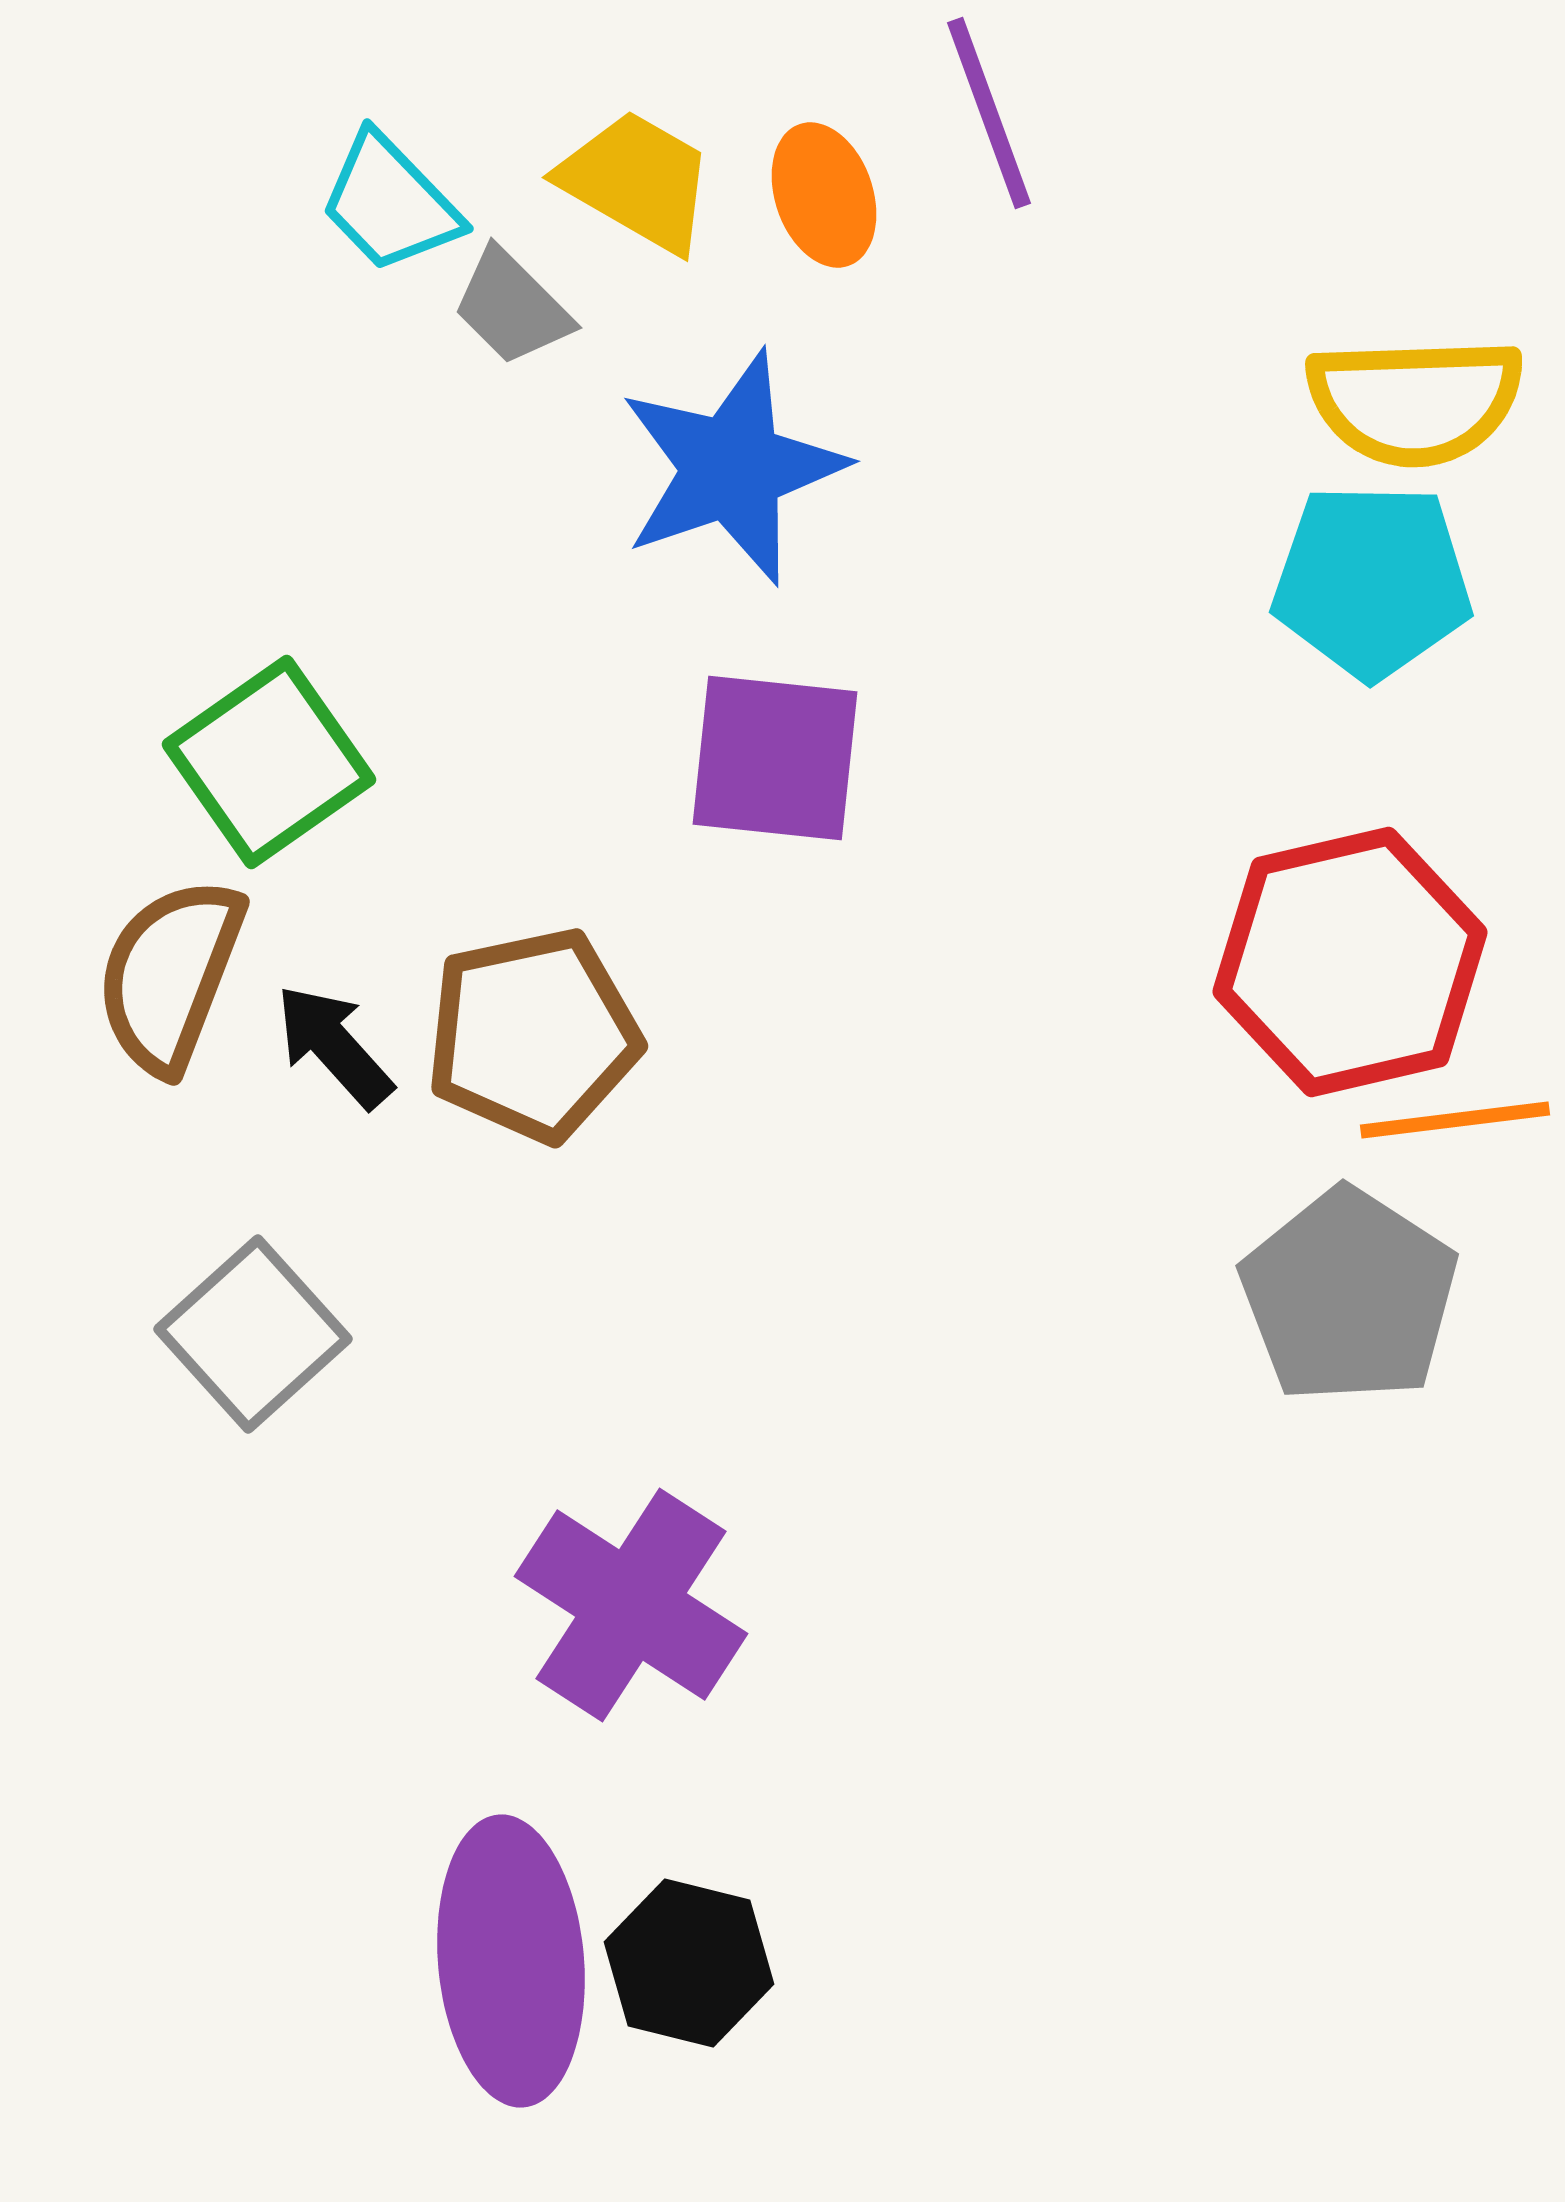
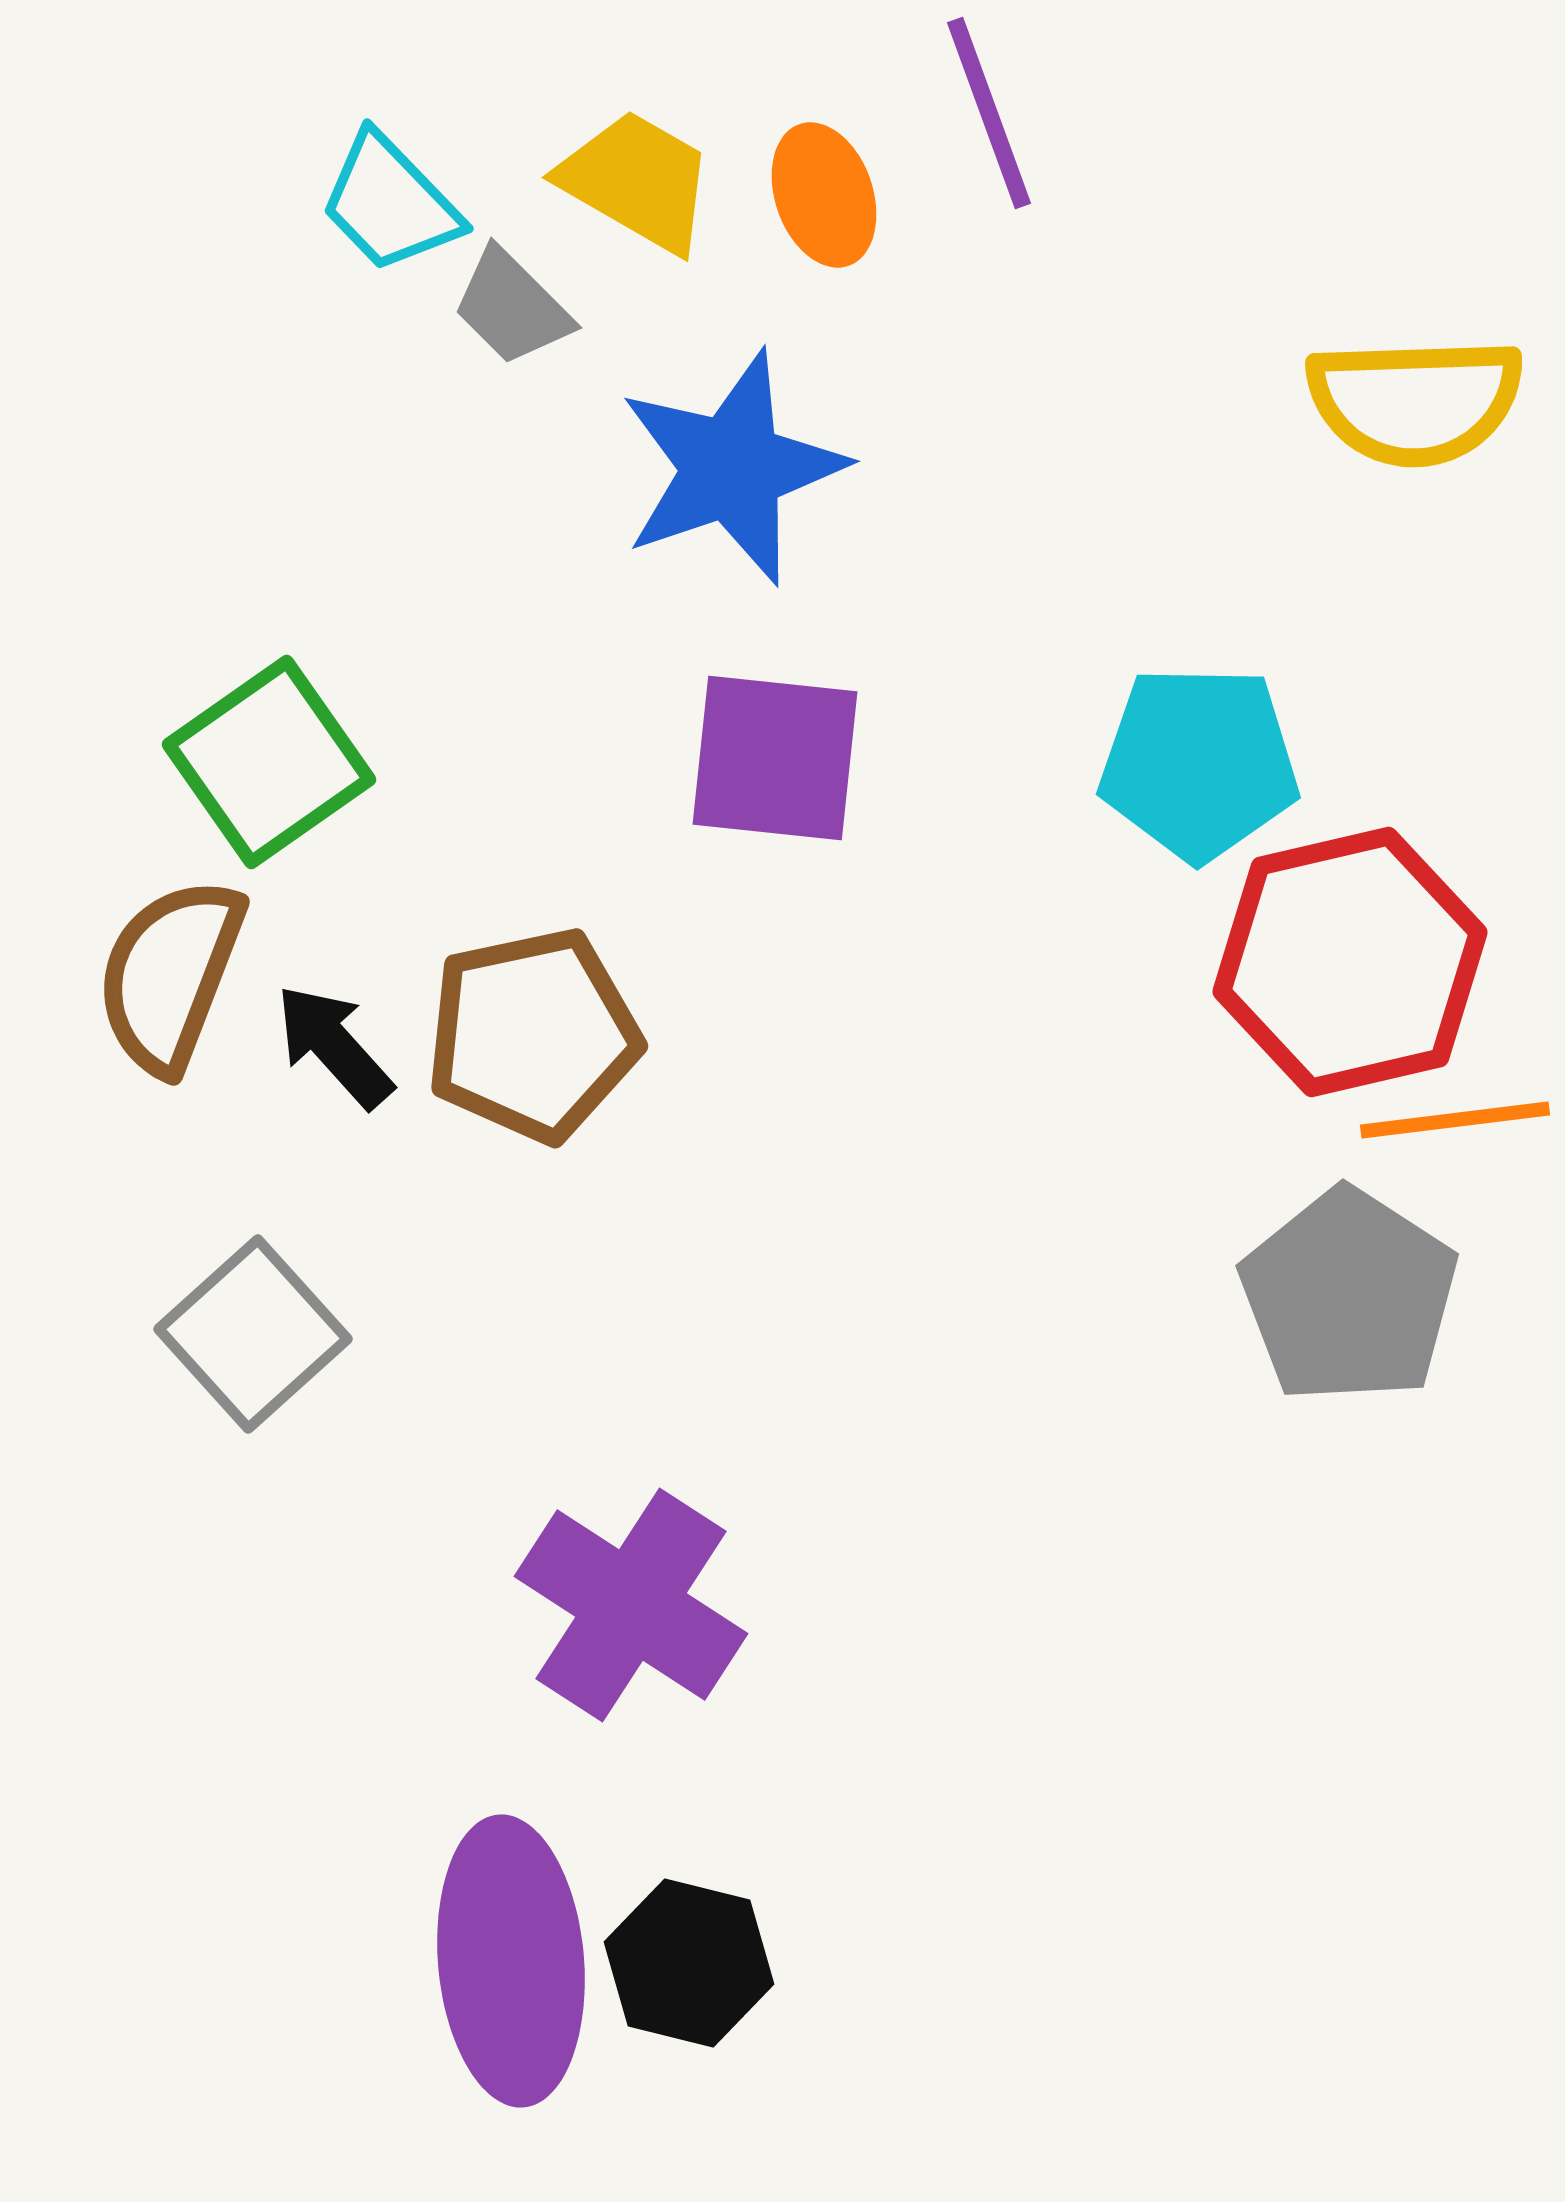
cyan pentagon: moved 173 px left, 182 px down
